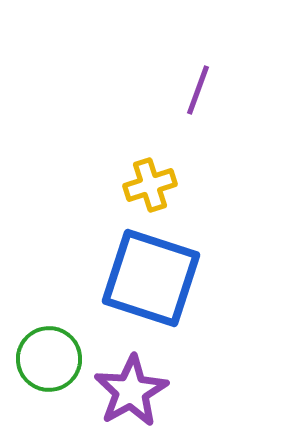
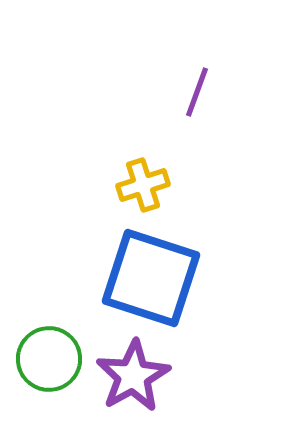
purple line: moved 1 px left, 2 px down
yellow cross: moved 7 px left
purple star: moved 2 px right, 15 px up
